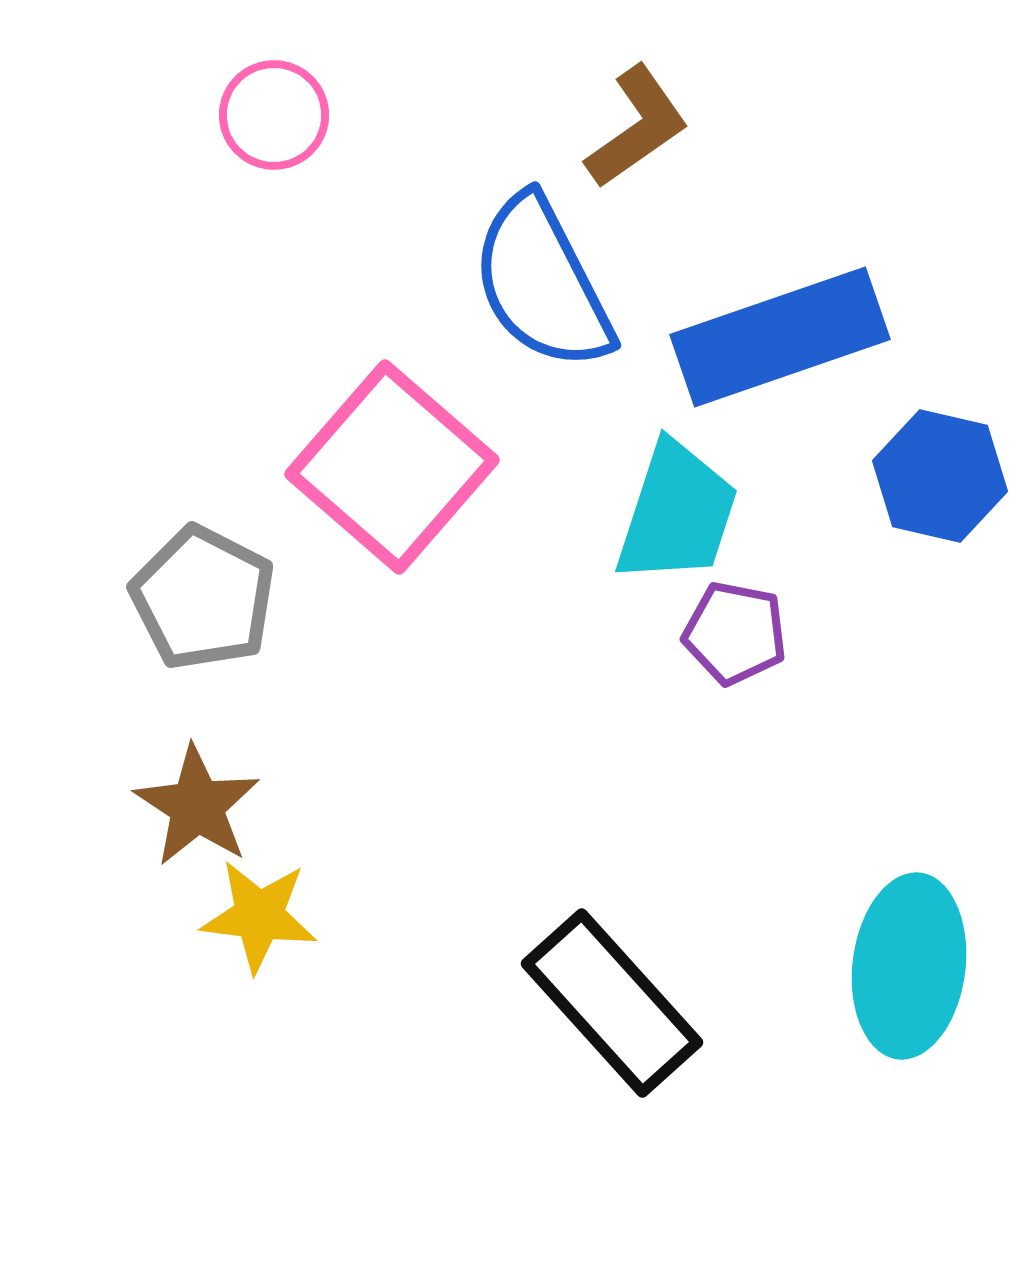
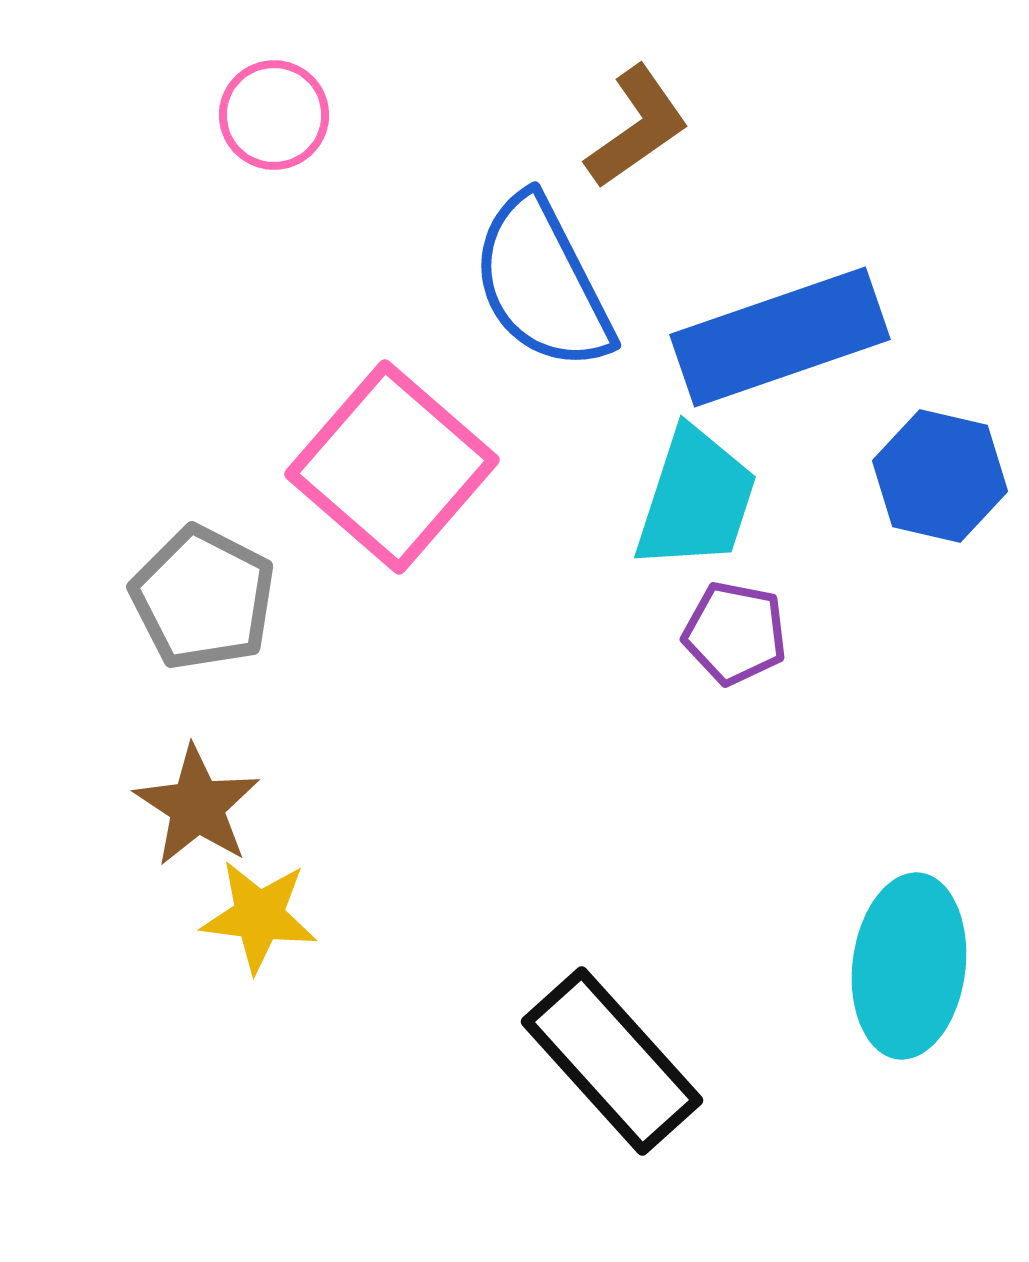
cyan trapezoid: moved 19 px right, 14 px up
black rectangle: moved 58 px down
